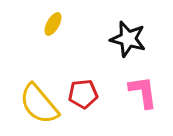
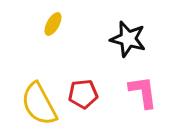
yellow semicircle: rotated 12 degrees clockwise
